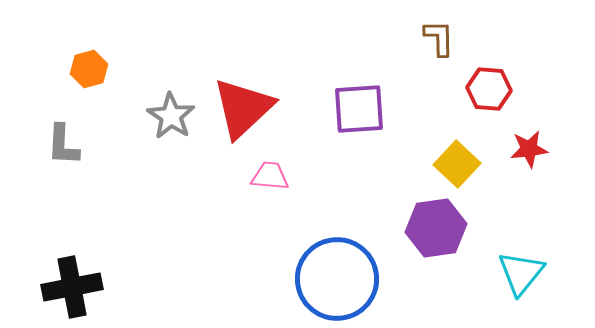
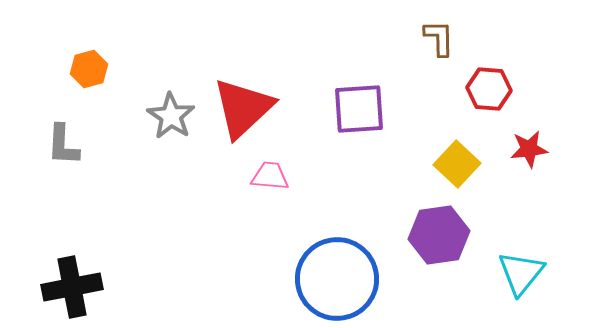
purple hexagon: moved 3 px right, 7 px down
